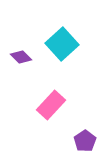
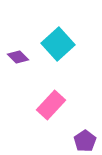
cyan square: moved 4 px left
purple diamond: moved 3 px left
